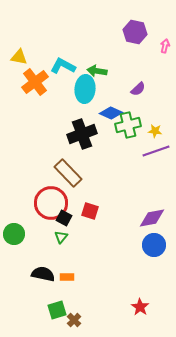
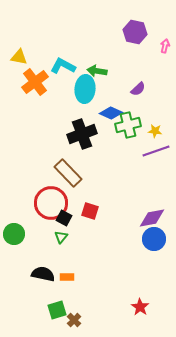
blue circle: moved 6 px up
